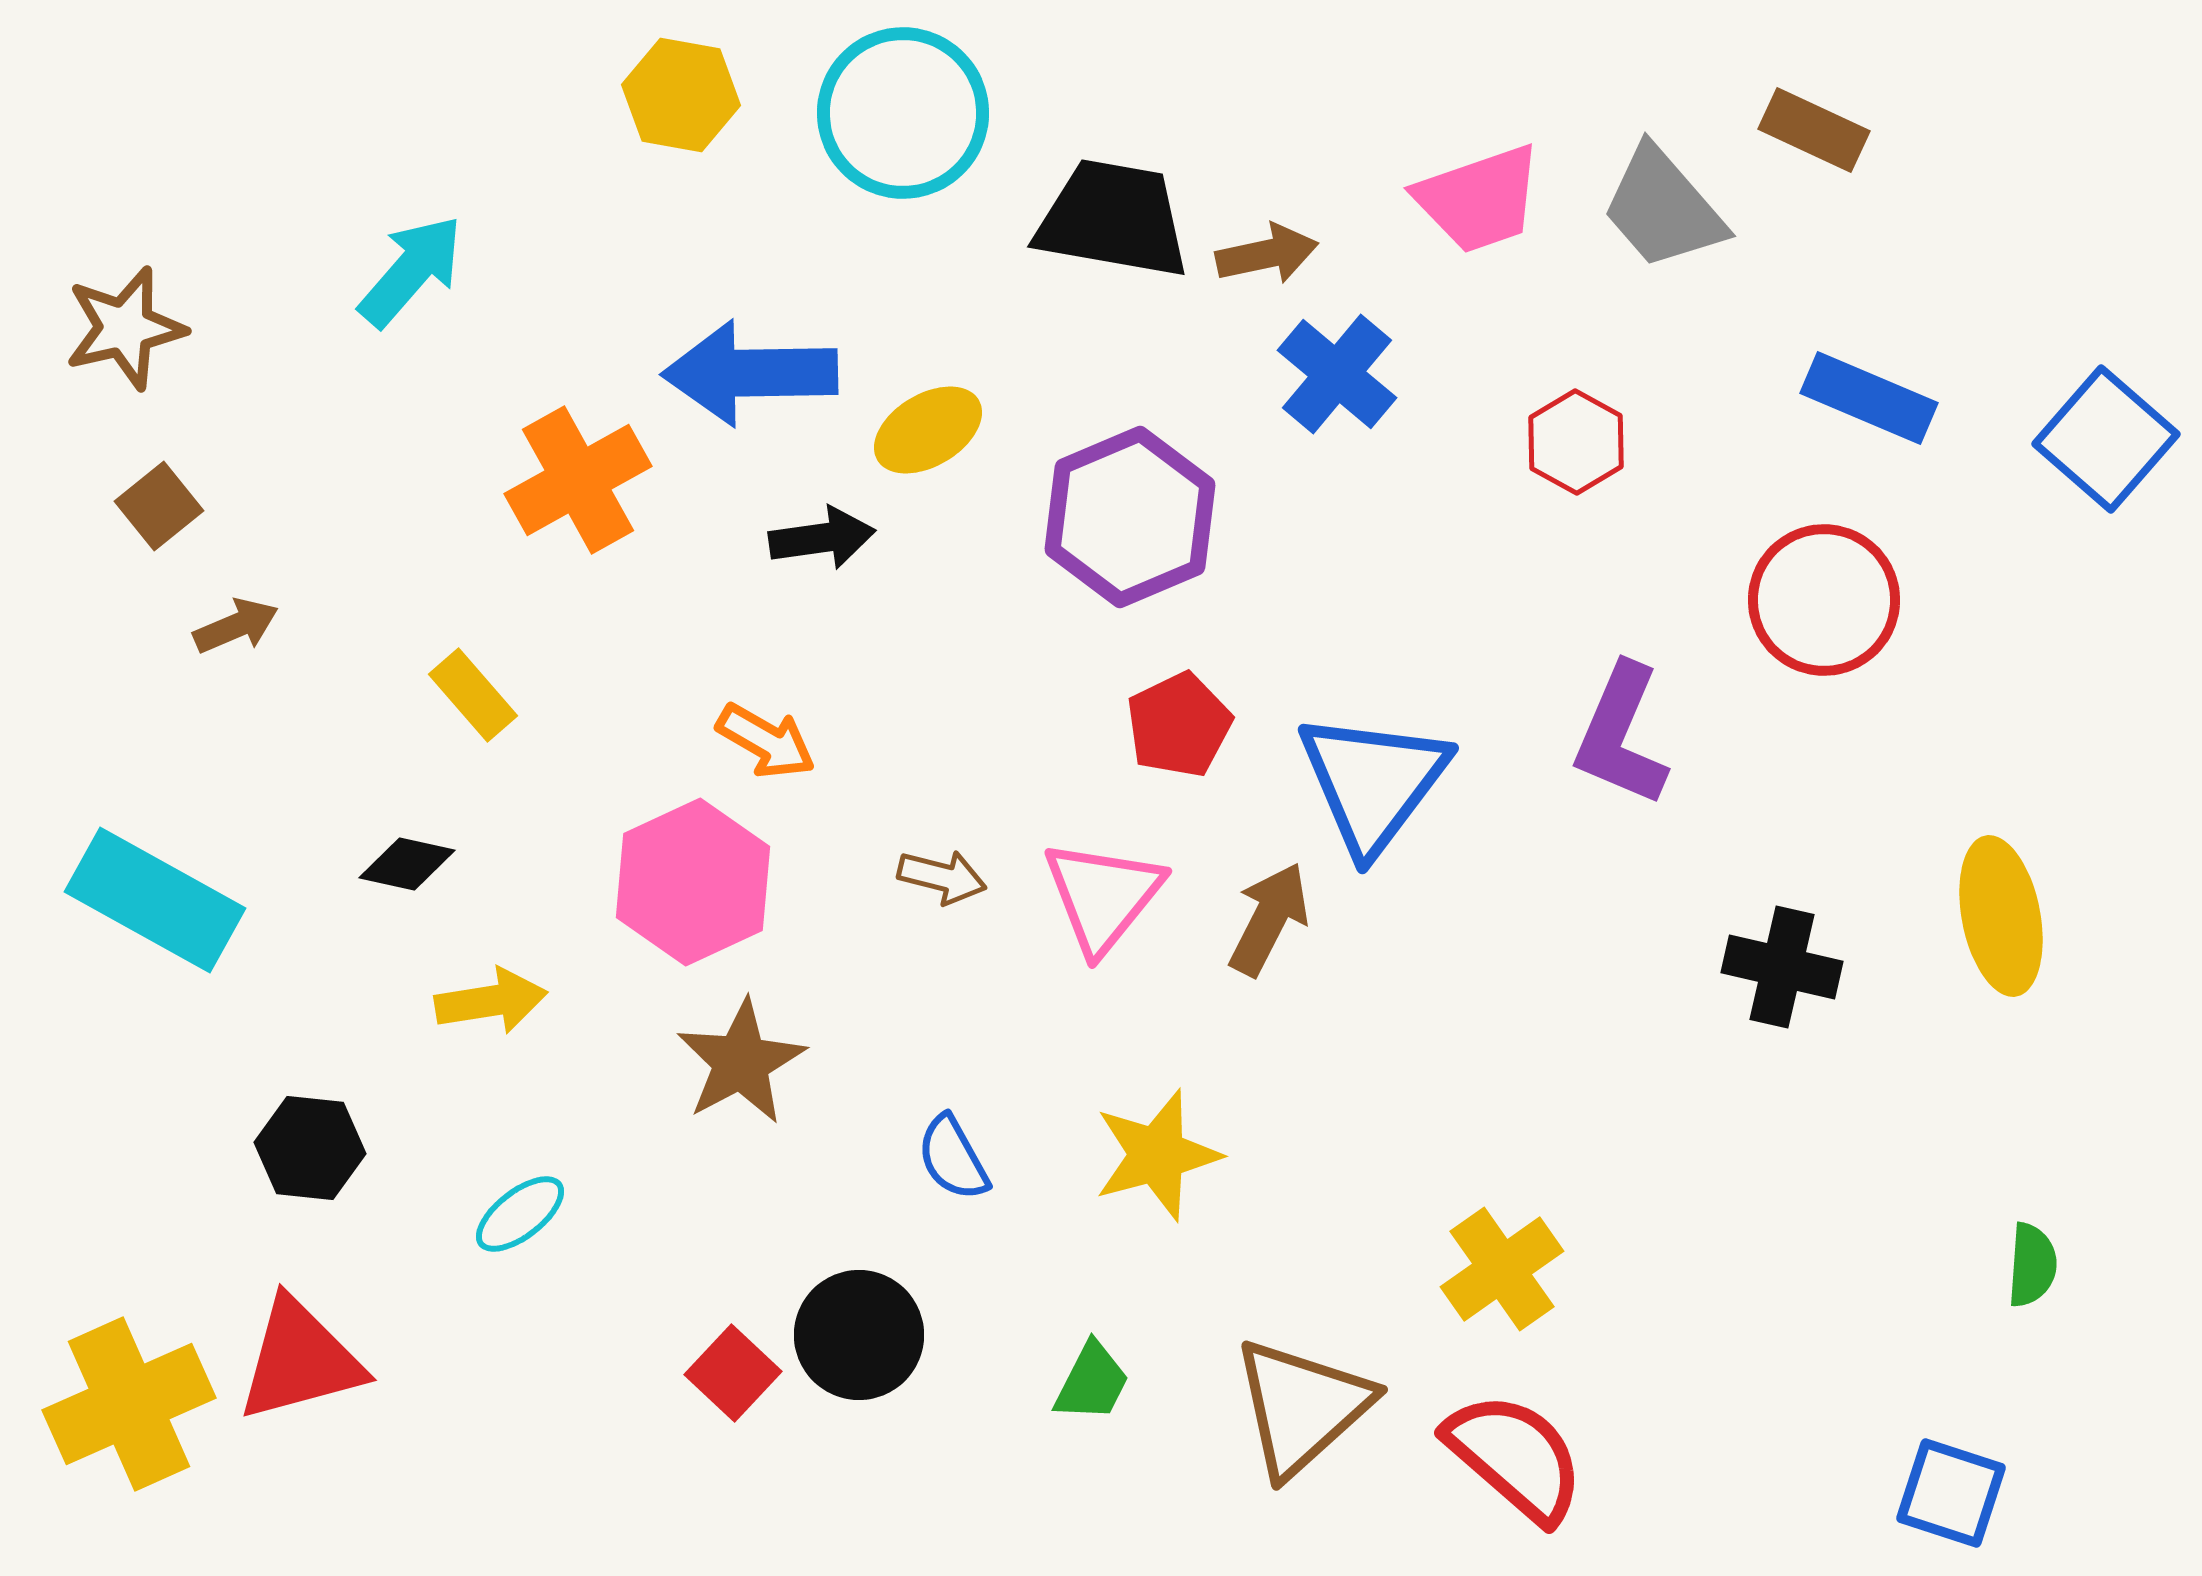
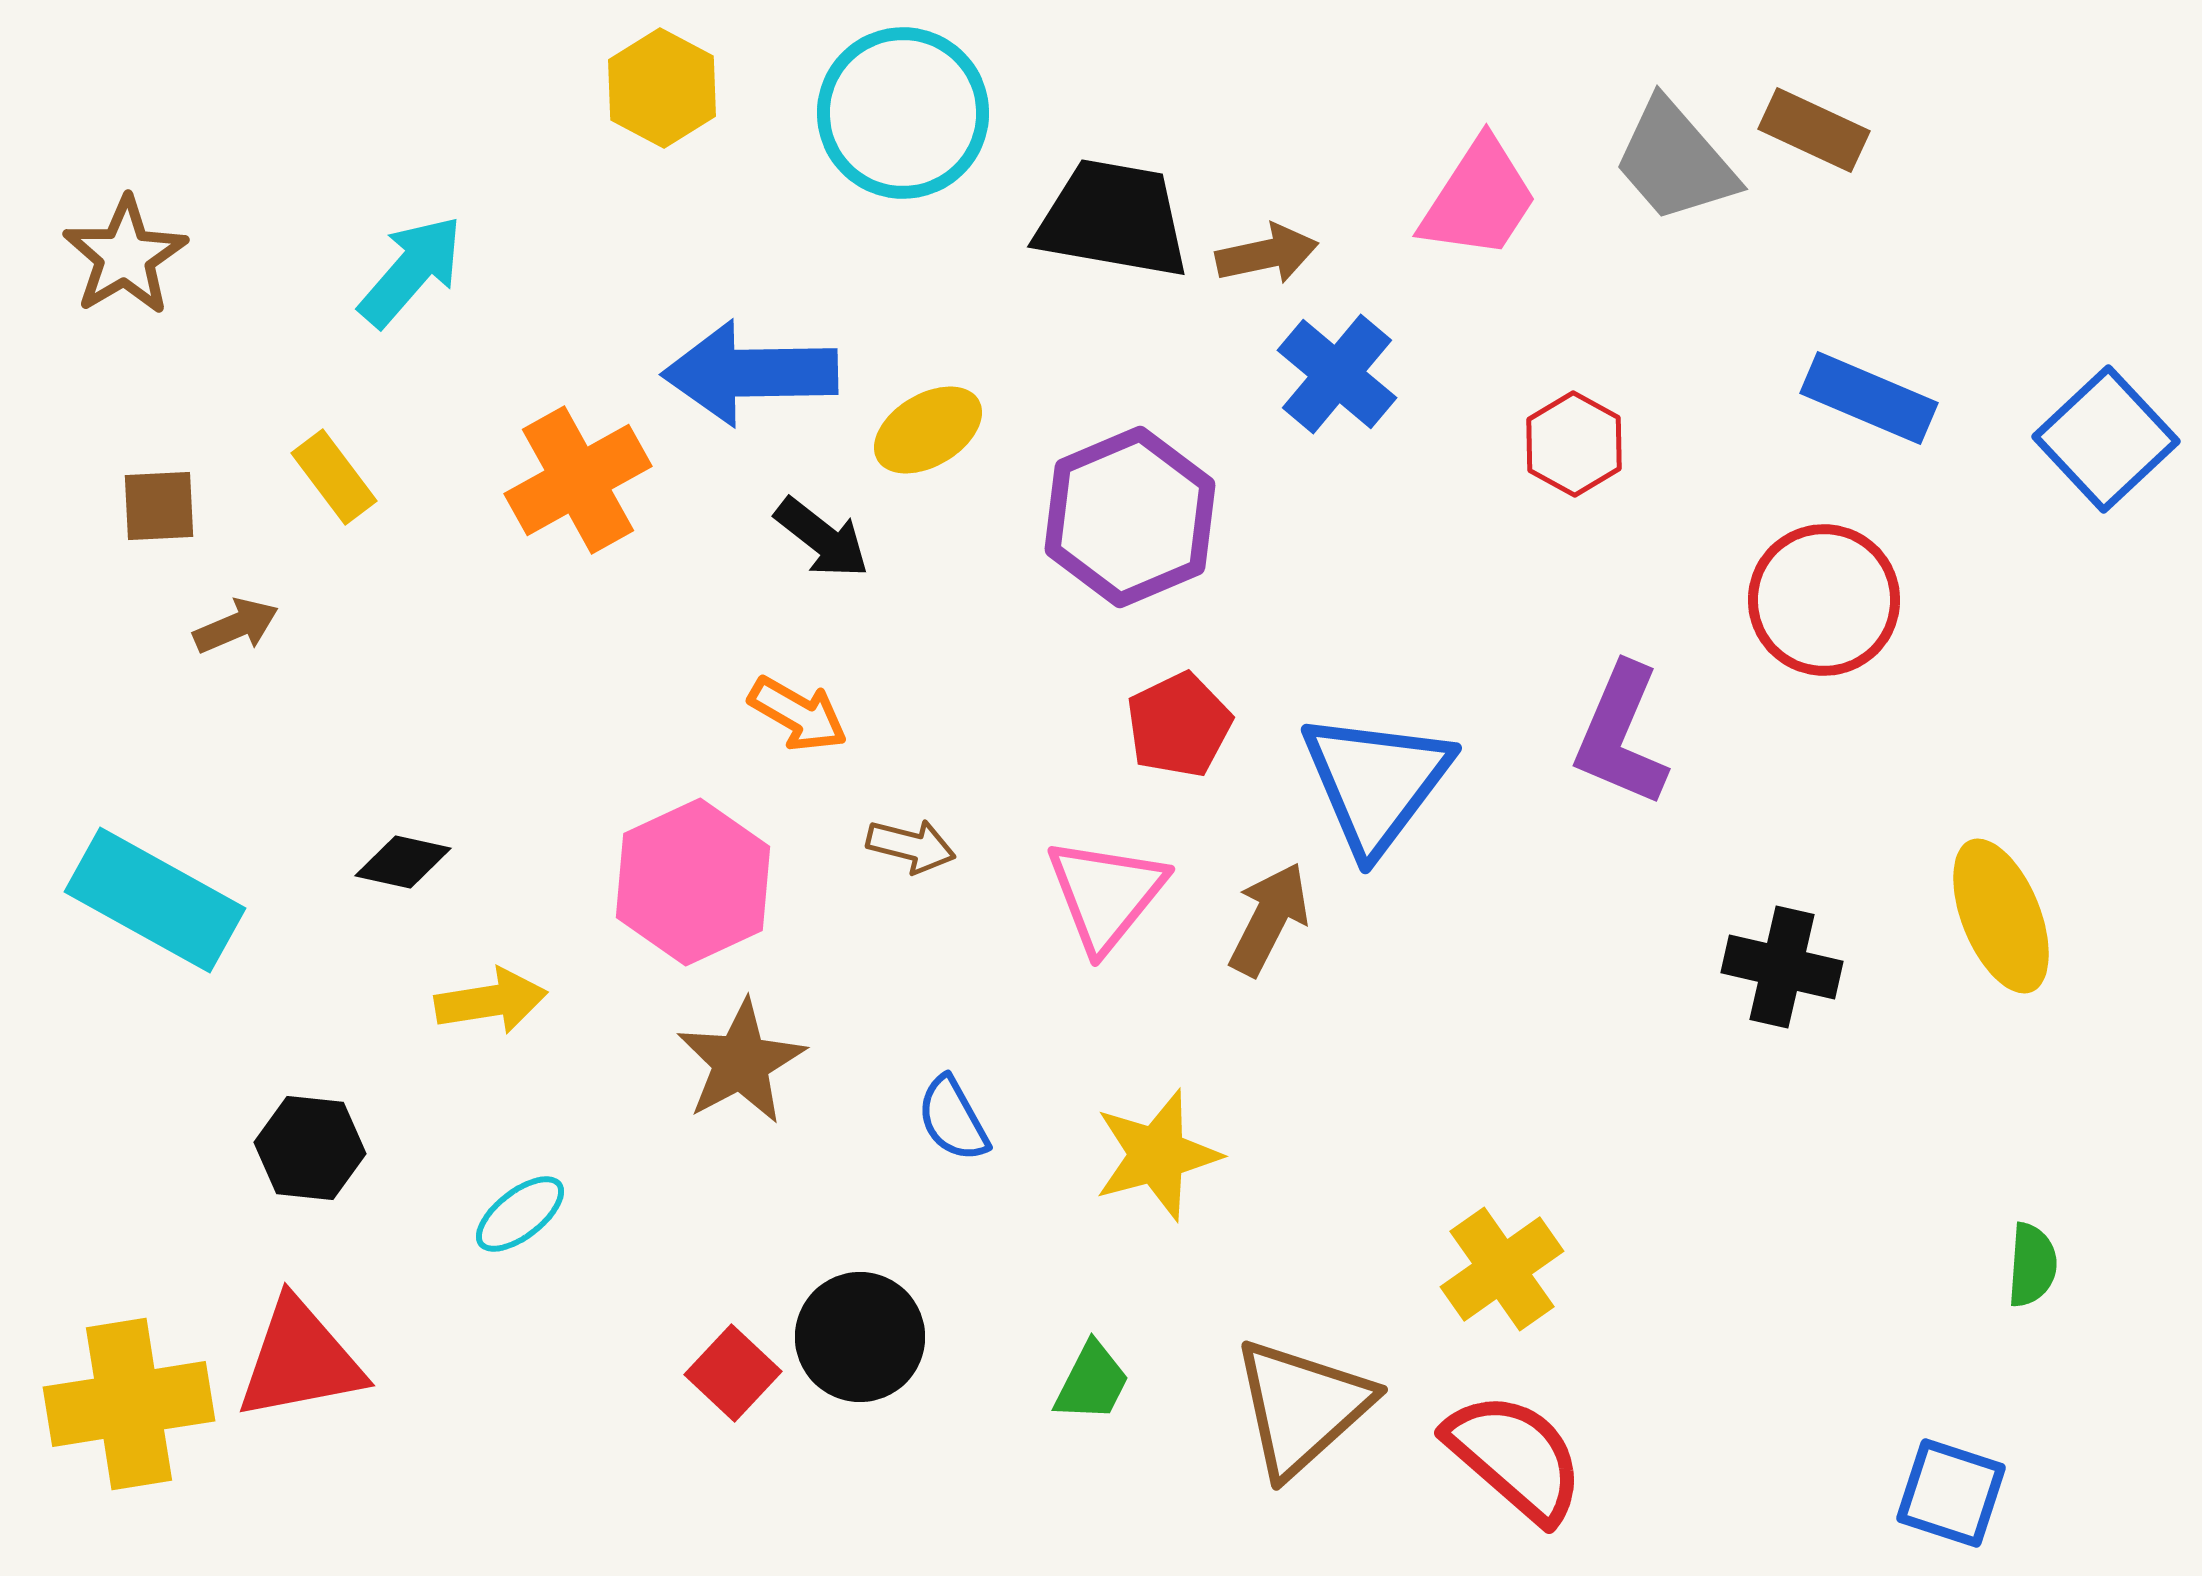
yellow hexagon at (681, 95): moved 19 px left, 7 px up; rotated 18 degrees clockwise
pink trapezoid at (1479, 199): rotated 38 degrees counterclockwise
gray trapezoid at (1663, 208): moved 12 px right, 47 px up
brown star at (125, 328): moved 72 px up; rotated 18 degrees counterclockwise
blue square at (2106, 439): rotated 6 degrees clockwise
red hexagon at (1576, 442): moved 2 px left, 2 px down
brown square at (159, 506): rotated 36 degrees clockwise
black arrow at (822, 538): rotated 46 degrees clockwise
yellow rectangle at (473, 695): moved 139 px left, 218 px up; rotated 4 degrees clockwise
orange arrow at (766, 741): moved 32 px right, 27 px up
blue triangle at (1373, 782): moved 3 px right
black diamond at (407, 864): moved 4 px left, 2 px up
brown arrow at (942, 877): moved 31 px left, 31 px up
pink triangle at (1103, 896): moved 3 px right, 2 px up
yellow ellipse at (2001, 916): rotated 11 degrees counterclockwise
blue semicircle at (953, 1158): moved 39 px up
black circle at (859, 1335): moved 1 px right, 2 px down
red triangle at (300, 1360): rotated 4 degrees clockwise
yellow cross at (129, 1404): rotated 15 degrees clockwise
